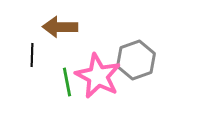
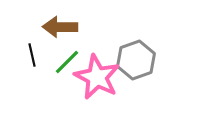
black line: rotated 15 degrees counterclockwise
pink star: moved 1 px left, 1 px down
green line: moved 20 px up; rotated 56 degrees clockwise
